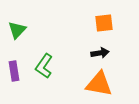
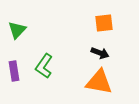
black arrow: rotated 30 degrees clockwise
orange triangle: moved 2 px up
